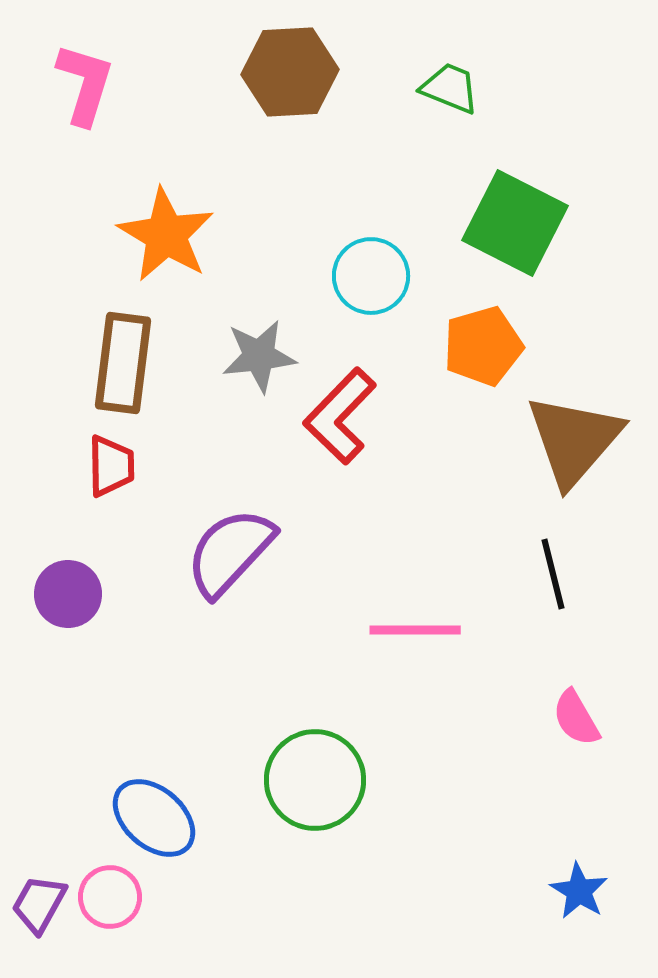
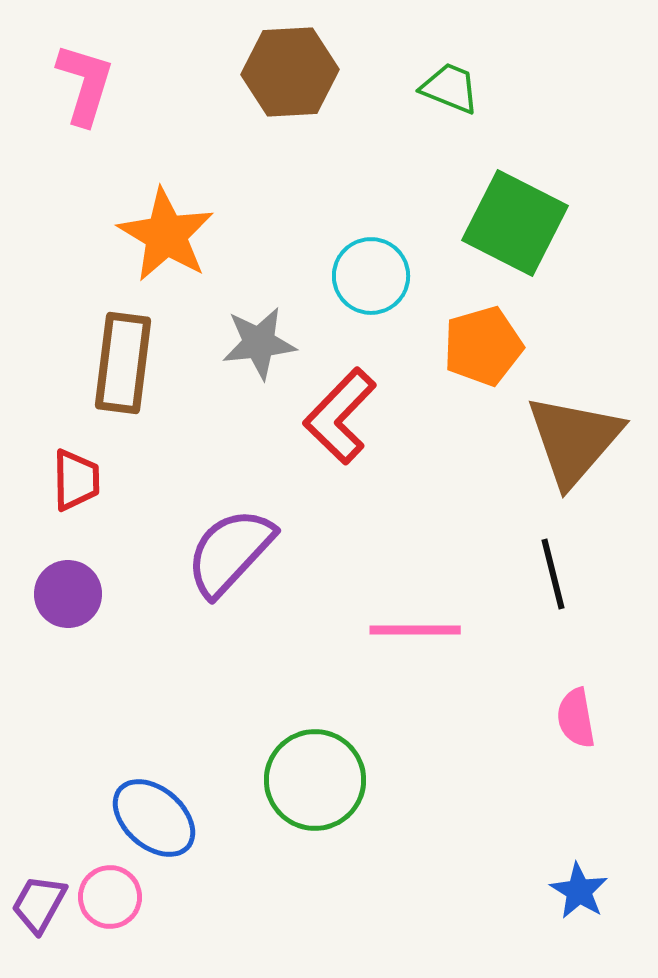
gray star: moved 13 px up
red trapezoid: moved 35 px left, 14 px down
pink semicircle: rotated 20 degrees clockwise
